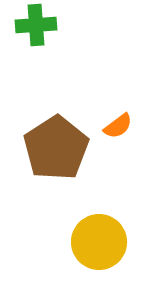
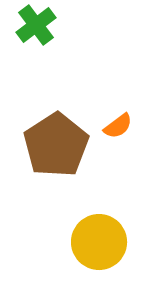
green cross: rotated 33 degrees counterclockwise
brown pentagon: moved 3 px up
